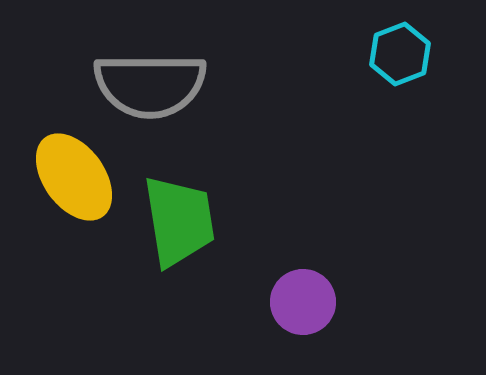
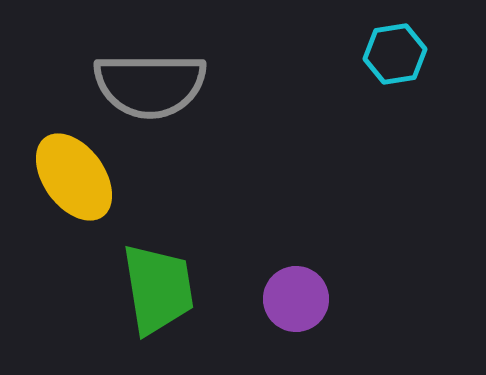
cyan hexagon: moved 5 px left; rotated 12 degrees clockwise
green trapezoid: moved 21 px left, 68 px down
purple circle: moved 7 px left, 3 px up
